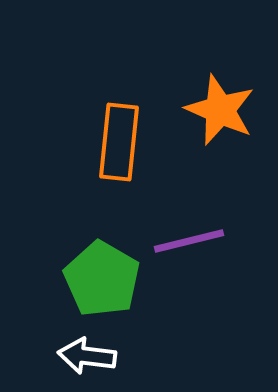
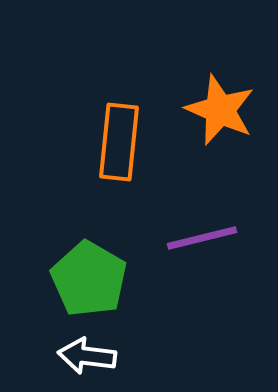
purple line: moved 13 px right, 3 px up
green pentagon: moved 13 px left
